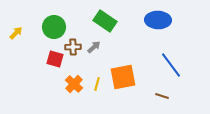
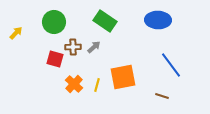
green circle: moved 5 px up
yellow line: moved 1 px down
